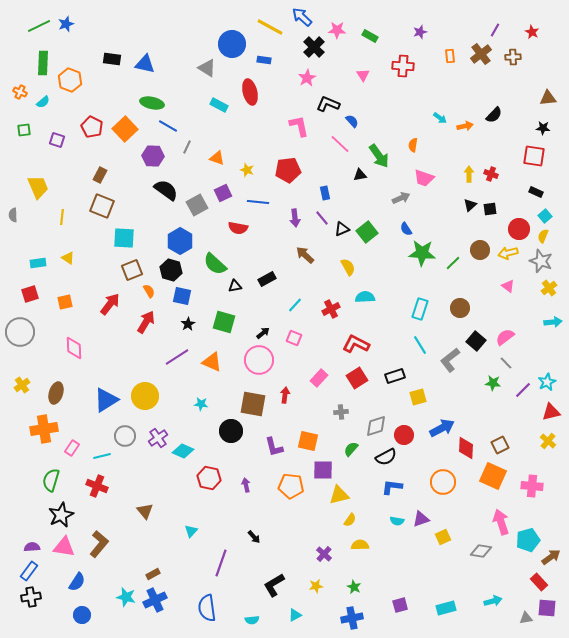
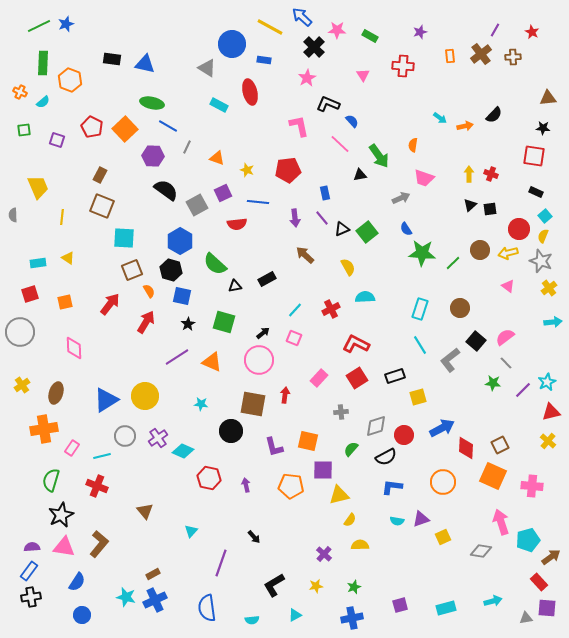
red semicircle at (238, 228): moved 1 px left, 4 px up; rotated 18 degrees counterclockwise
cyan line at (295, 305): moved 5 px down
green star at (354, 587): rotated 24 degrees clockwise
